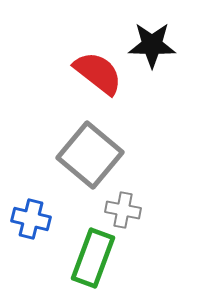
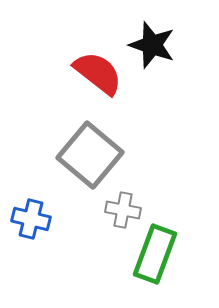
black star: rotated 18 degrees clockwise
green rectangle: moved 62 px right, 4 px up
